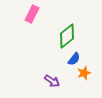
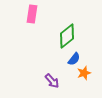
pink rectangle: rotated 18 degrees counterclockwise
purple arrow: rotated 14 degrees clockwise
